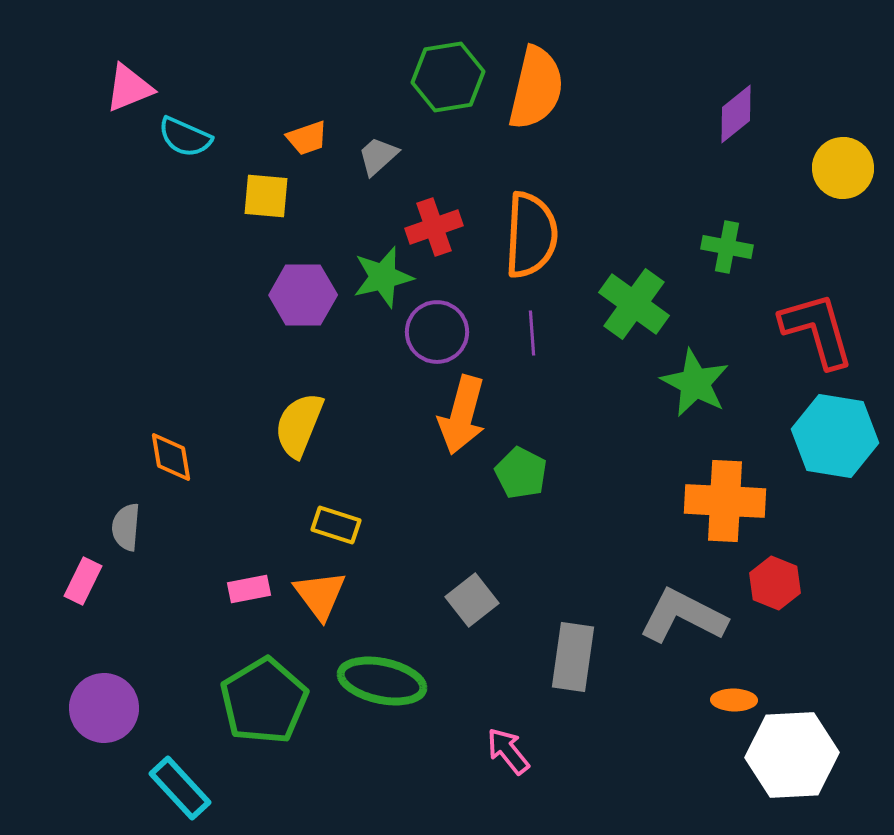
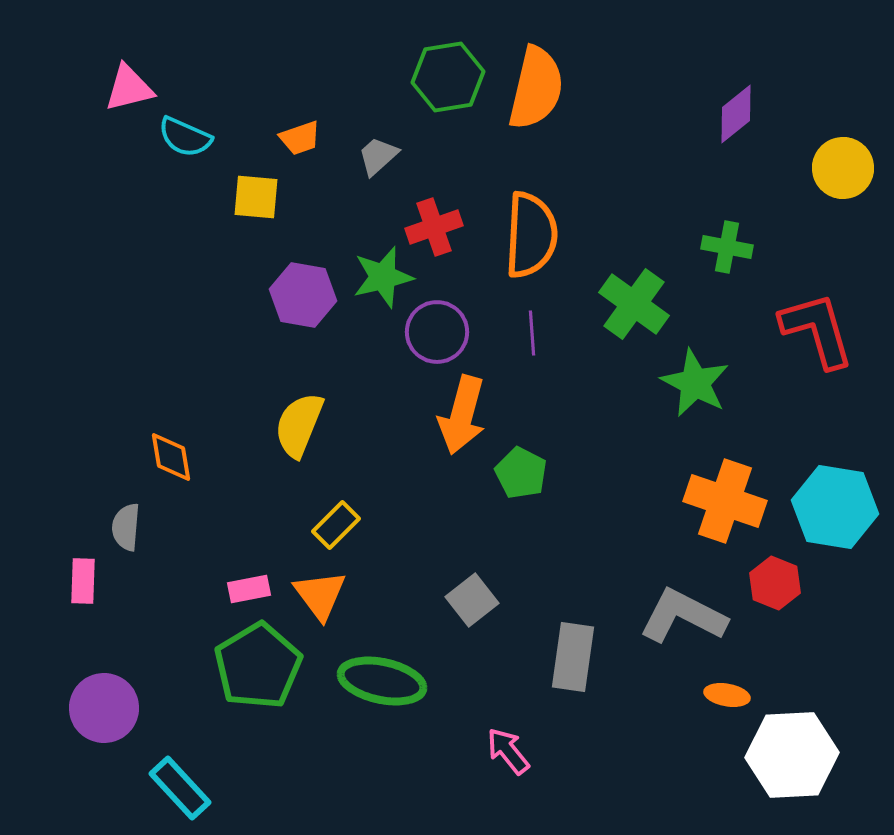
pink triangle at (129, 88): rotated 8 degrees clockwise
orange trapezoid at (307, 138): moved 7 px left
yellow square at (266, 196): moved 10 px left, 1 px down
purple hexagon at (303, 295): rotated 10 degrees clockwise
cyan hexagon at (835, 436): moved 71 px down
orange cross at (725, 501): rotated 16 degrees clockwise
yellow rectangle at (336, 525): rotated 63 degrees counterclockwise
pink rectangle at (83, 581): rotated 24 degrees counterclockwise
orange ellipse at (734, 700): moved 7 px left, 5 px up; rotated 9 degrees clockwise
green pentagon at (264, 701): moved 6 px left, 35 px up
